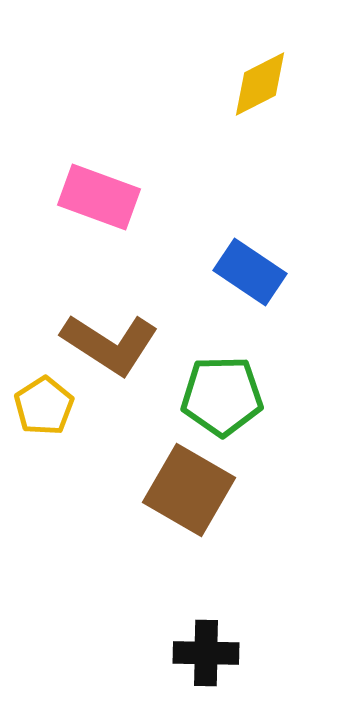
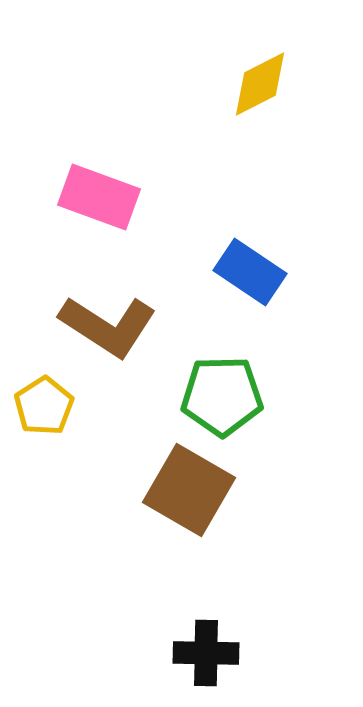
brown L-shape: moved 2 px left, 18 px up
